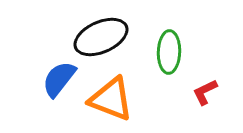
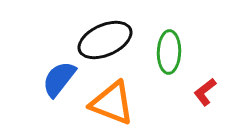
black ellipse: moved 4 px right, 3 px down
red L-shape: rotated 12 degrees counterclockwise
orange triangle: moved 1 px right, 4 px down
